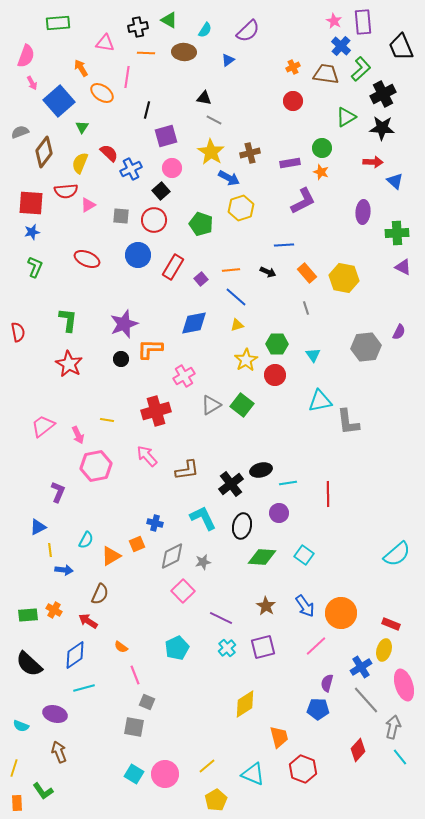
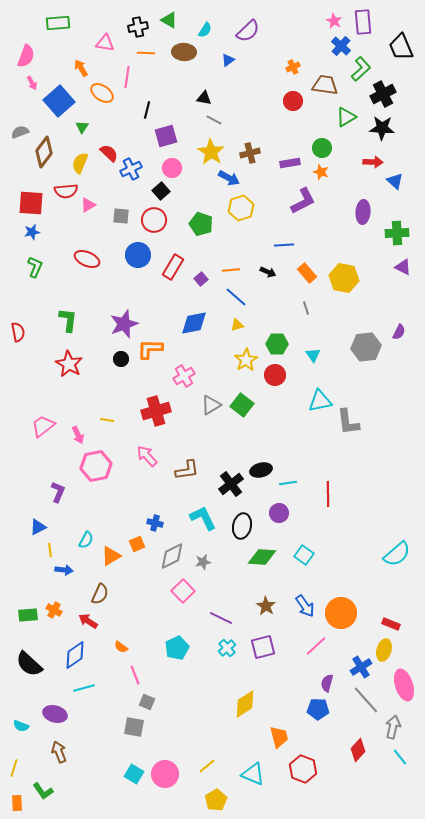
brown trapezoid at (326, 74): moved 1 px left, 11 px down
